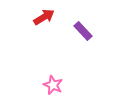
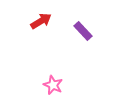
red arrow: moved 3 px left, 4 px down
